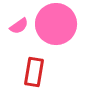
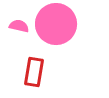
pink semicircle: rotated 132 degrees counterclockwise
